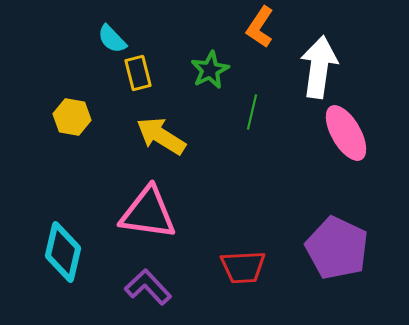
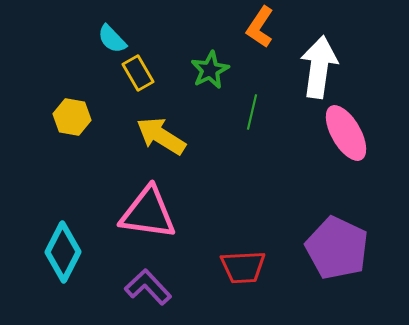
yellow rectangle: rotated 16 degrees counterclockwise
cyan diamond: rotated 14 degrees clockwise
